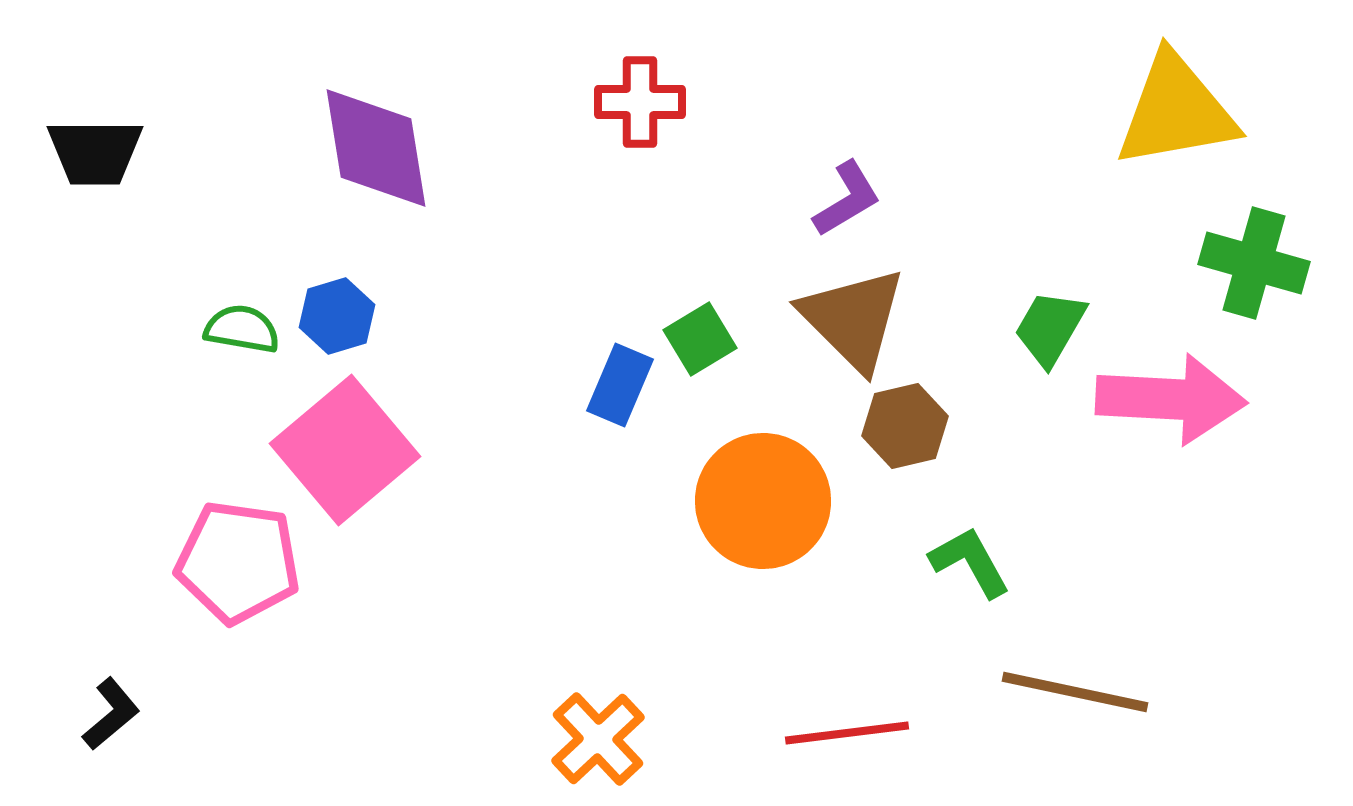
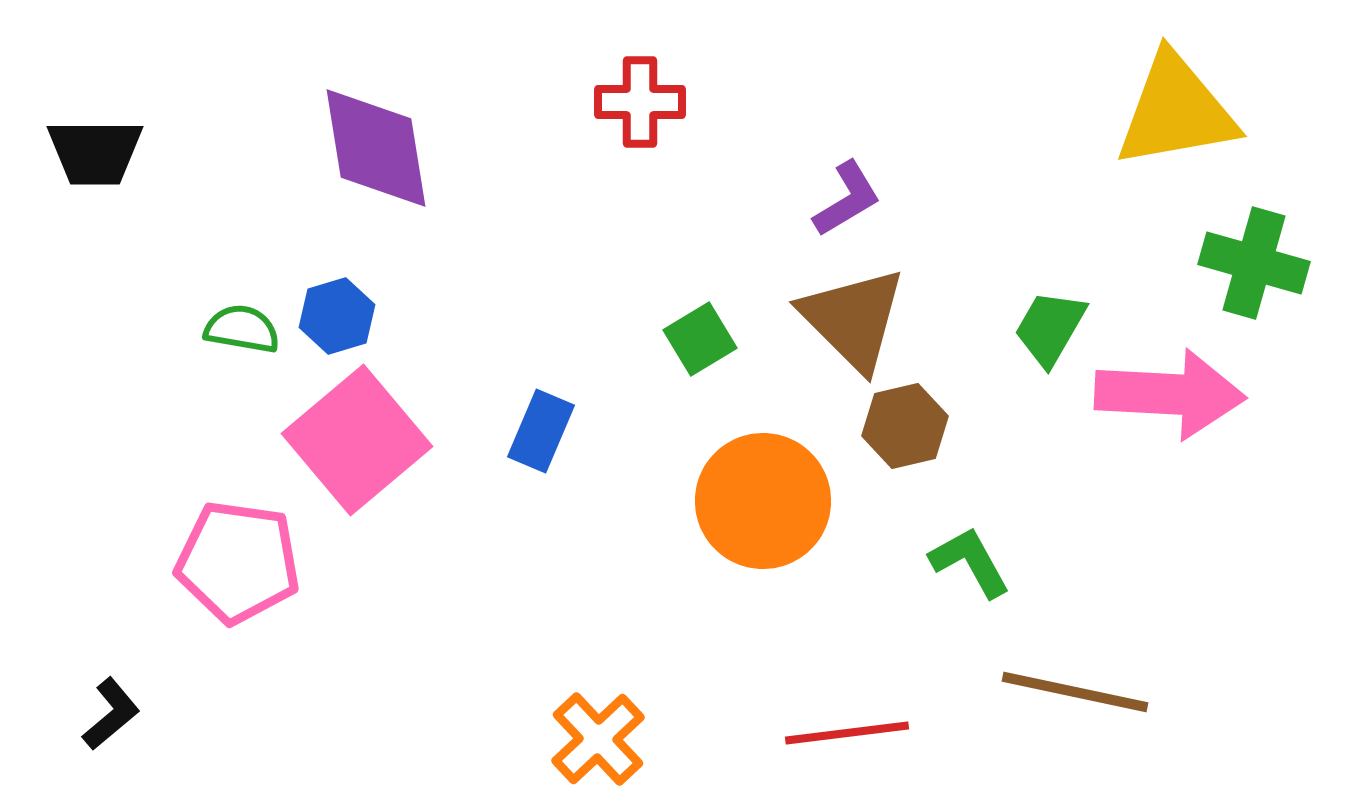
blue rectangle: moved 79 px left, 46 px down
pink arrow: moved 1 px left, 5 px up
pink square: moved 12 px right, 10 px up
